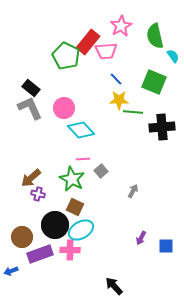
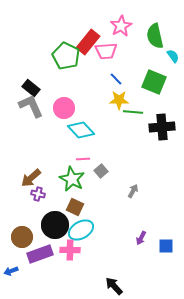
gray L-shape: moved 1 px right, 2 px up
